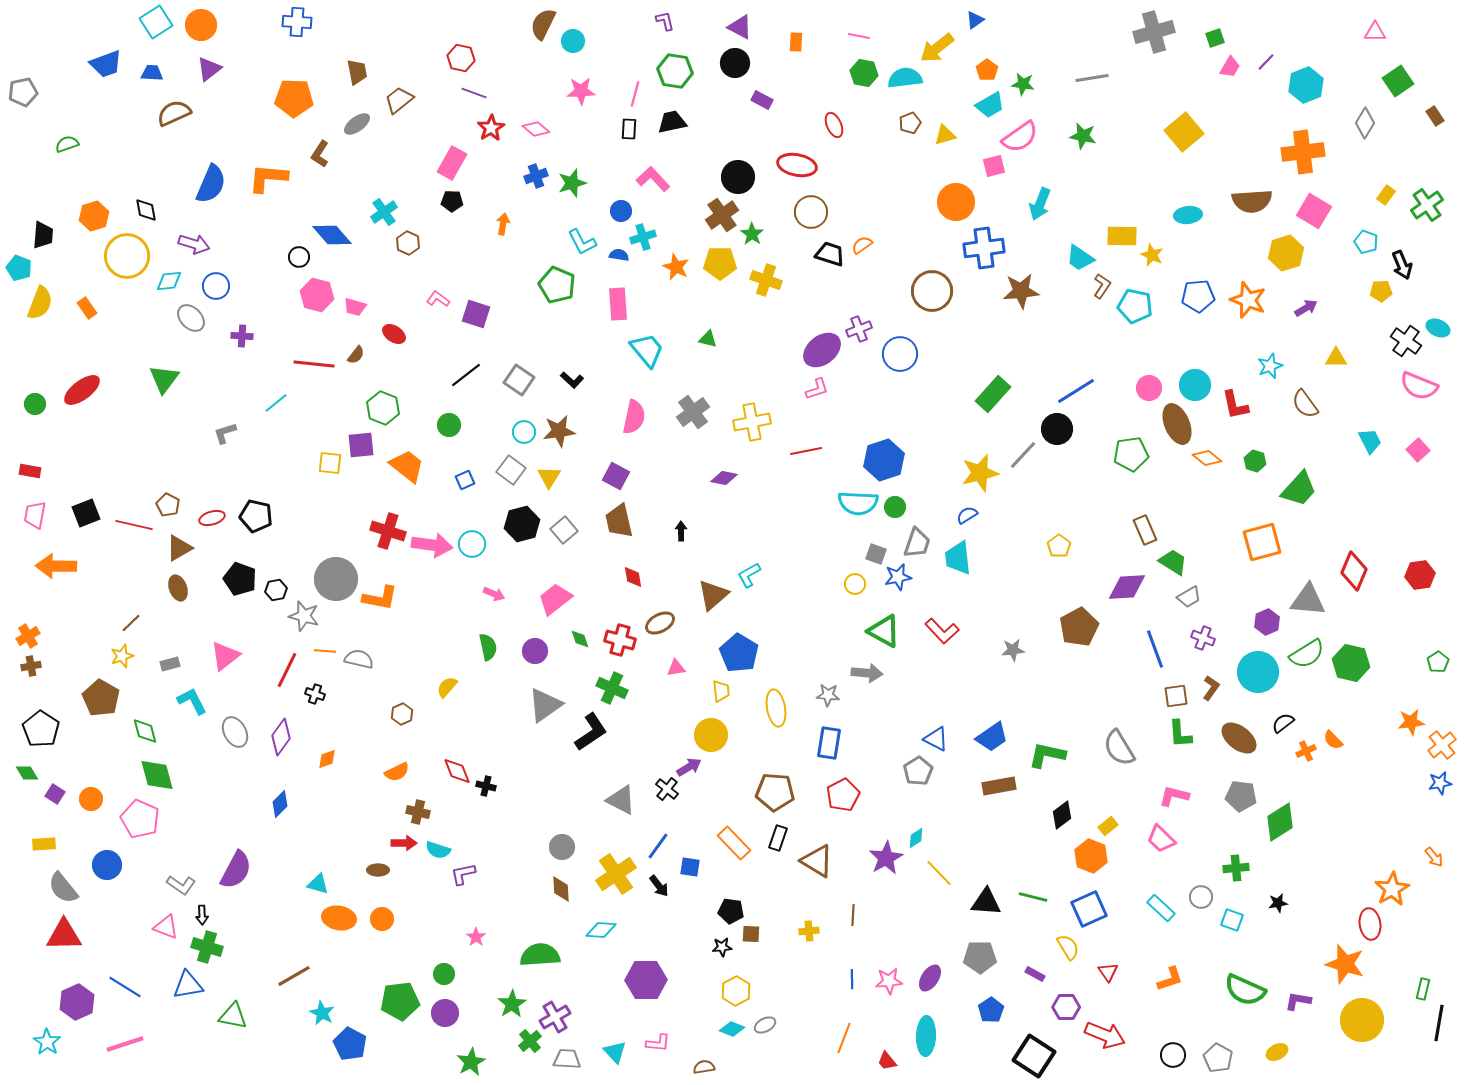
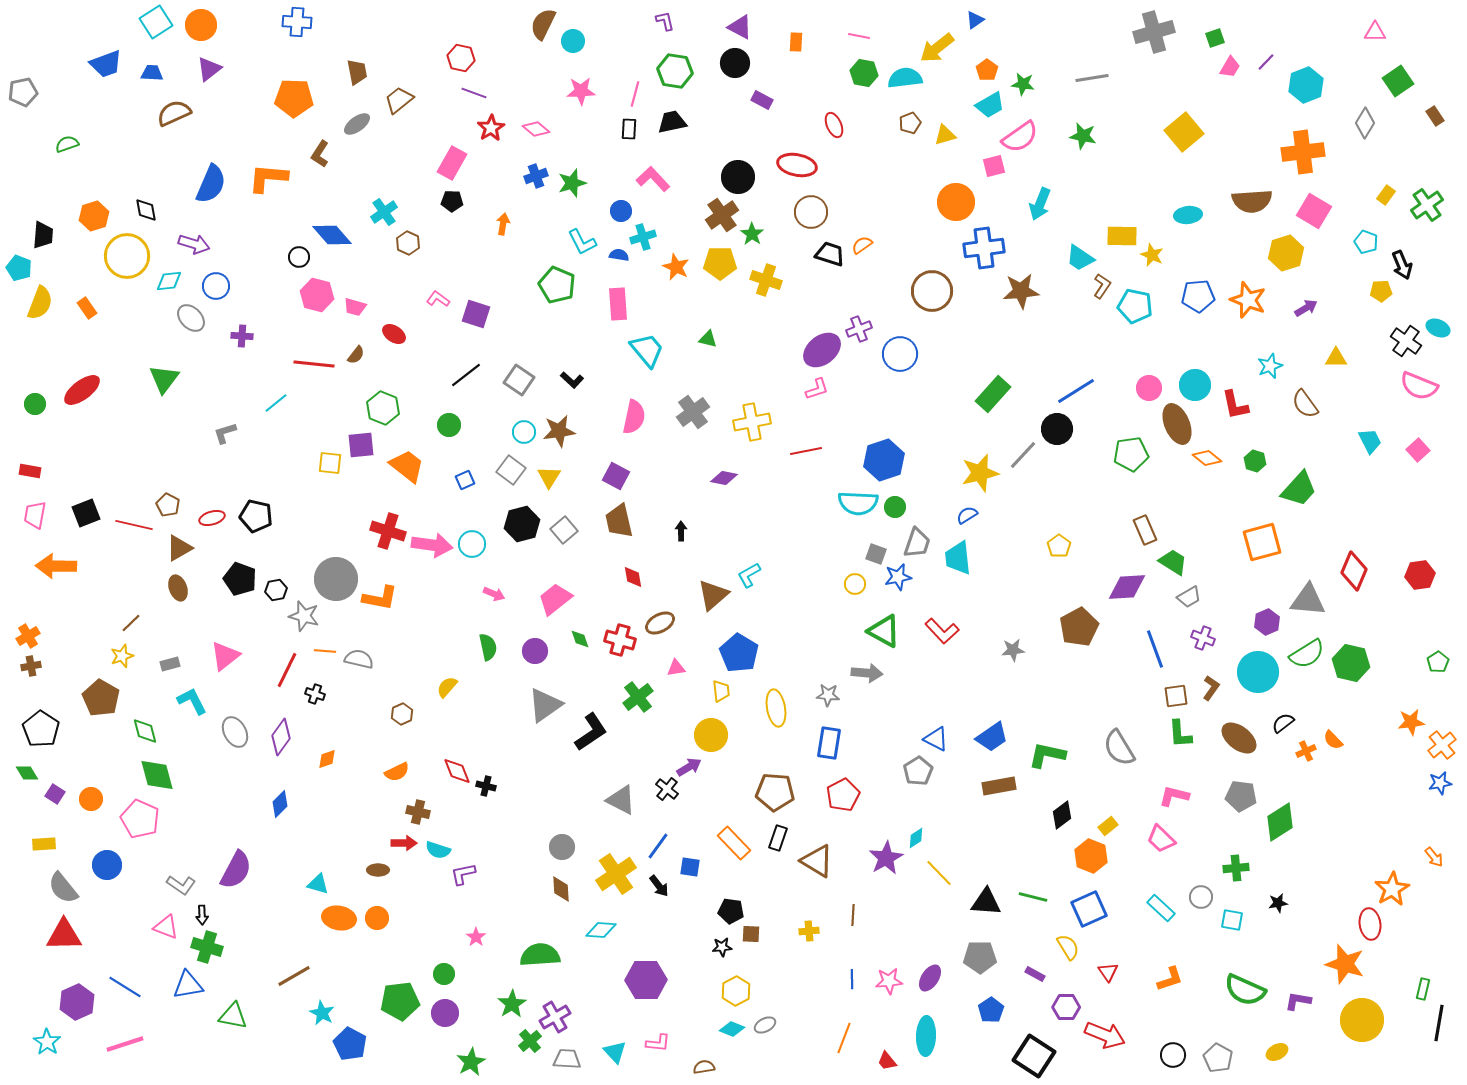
green cross at (612, 688): moved 26 px right, 9 px down; rotated 28 degrees clockwise
orange circle at (382, 919): moved 5 px left, 1 px up
cyan square at (1232, 920): rotated 10 degrees counterclockwise
